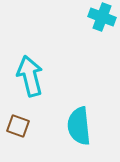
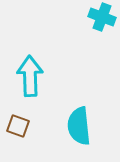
cyan arrow: rotated 12 degrees clockwise
